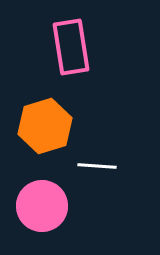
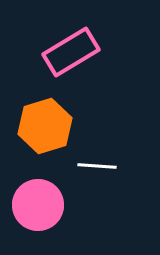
pink rectangle: moved 5 px down; rotated 68 degrees clockwise
pink circle: moved 4 px left, 1 px up
